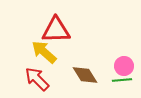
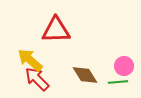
yellow arrow: moved 14 px left, 8 px down
green line: moved 4 px left, 2 px down
